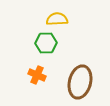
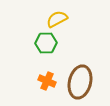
yellow semicircle: rotated 25 degrees counterclockwise
orange cross: moved 10 px right, 6 px down
